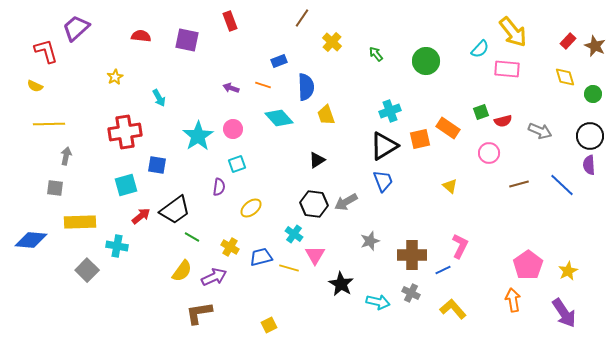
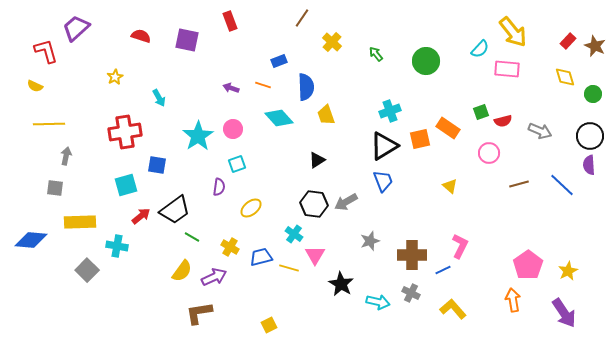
red semicircle at (141, 36): rotated 12 degrees clockwise
